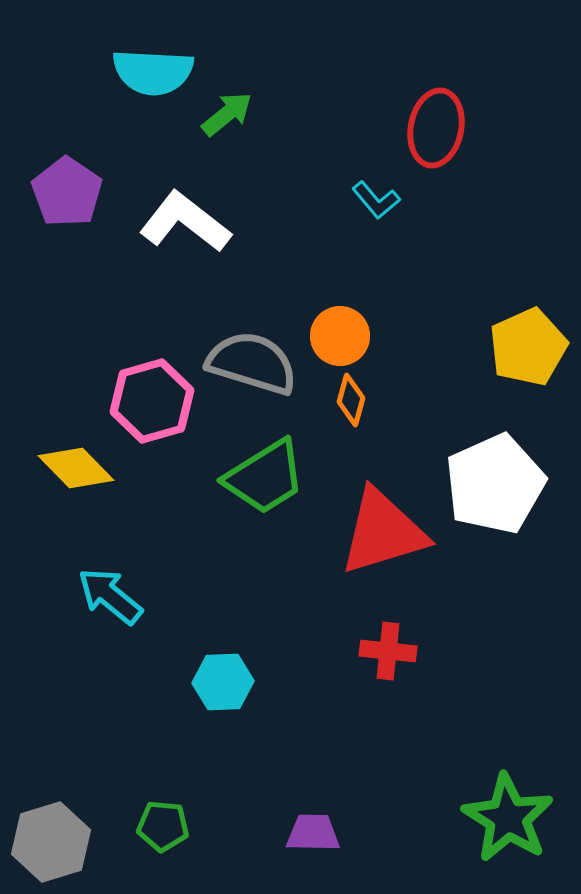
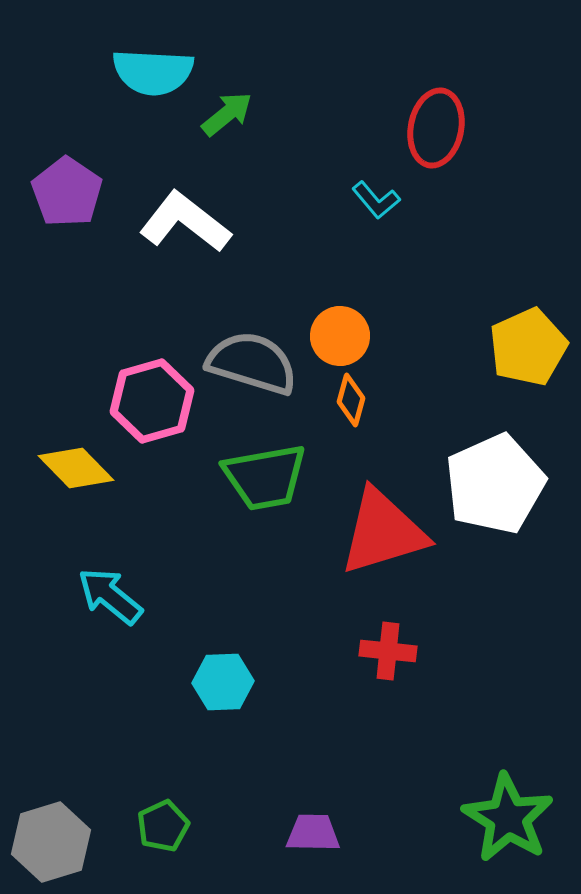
green trapezoid: rotated 22 degrees clockwise
green pentagon: rotated 30 degrees counterclockwise
